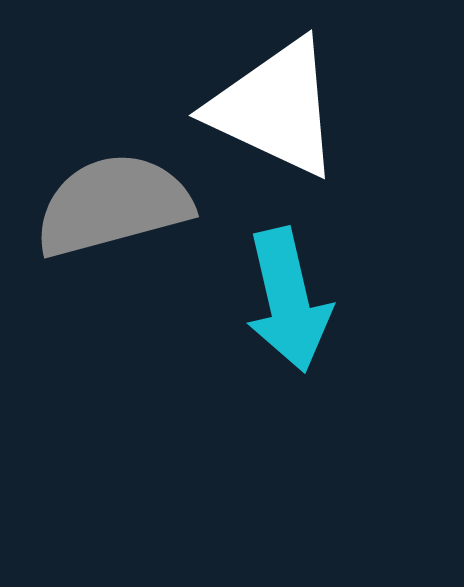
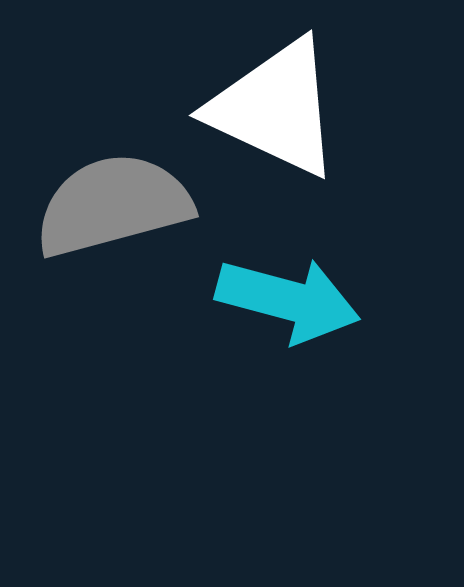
cyan arrow: rotated 62 degrees counterclockwise
